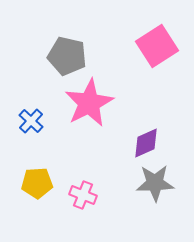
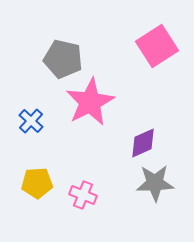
gray pentagon: moved 4 px left, 3 px down
pink star: moved 1 px right, 1 px up
purple diamond: moved 3 px left
